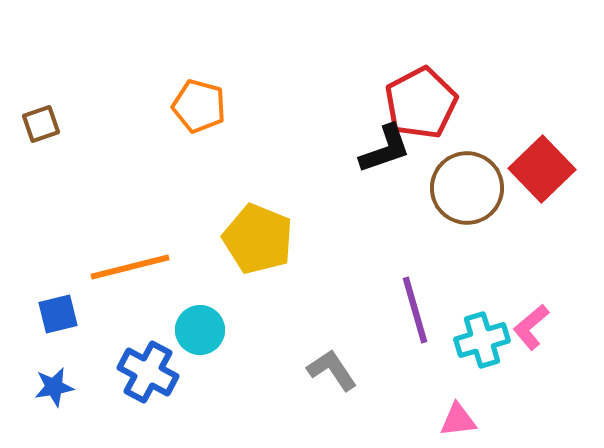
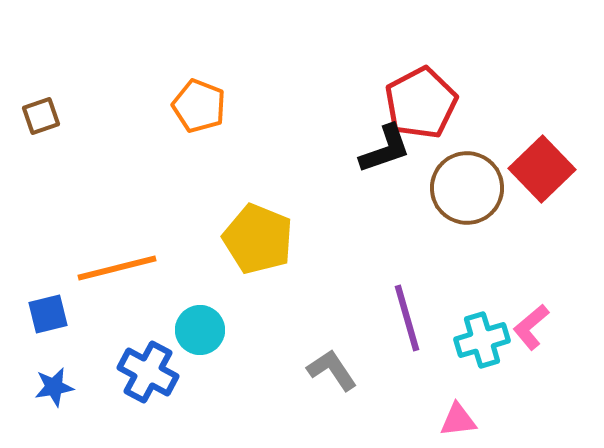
orange pentagon: rotated 6 degrees clockwise
brown square: moved 8 px up
orange line: moved 13 px left, 1 px down
purple line: moved 8 px left, 8 px down
blue square: moved 10 px left
